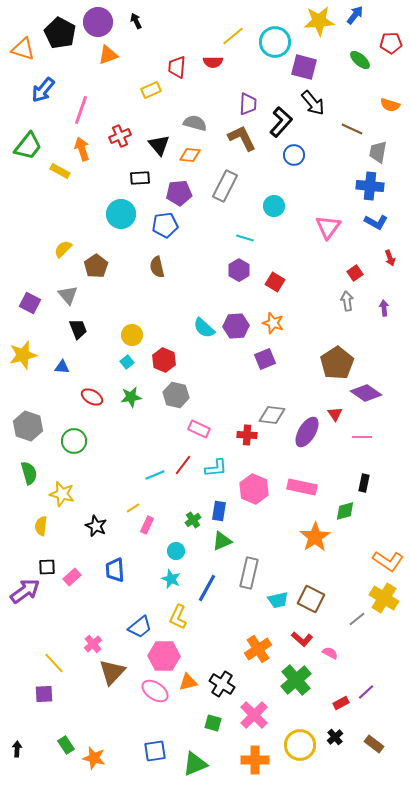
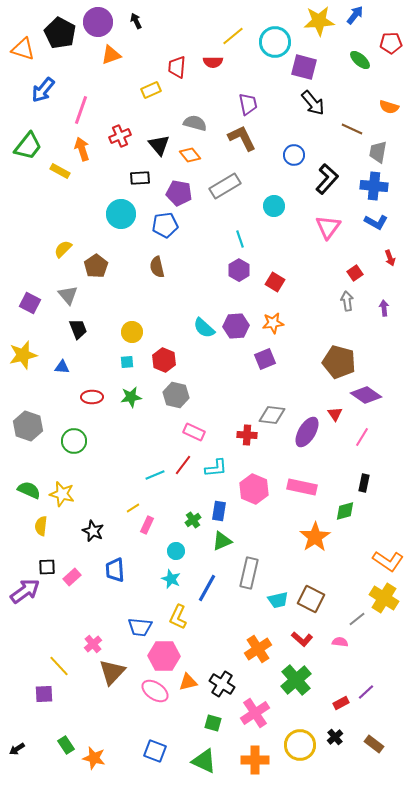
orange triangle at (108, 55): moved 3 px right
purple trapezoid at (248, 104): rotated 15 degrees counterclockwise
orange semicircle at (390, 105): moved 1 px left, 2 px down
black L-shape at (281, 122): moved 46 px right, 57 px down
orange diamond at (190, 155): rotated 45 degrees clockwise
gray rectangle at (225, 186): rotated 32 degrees clockwise
blue cross at (370, 186): moved 4 px right
purple pentagon at (179, 193): rotated 15 degrees clockwise
cyan line at (245, 238): moved 5 px left, 1 px down; rotated 54 degrees clockwise
orange star at (273, 323): rotated 25 degrees counterclockwise
yellow circle at (132, 335): moved 3 px up
cyan square at (127, 362): rotated 32 degrees clockwise
brown pentagon at (337, 363): moved 2 px right, 1 px up; rotated 24 degrees counterclockwise
purple diamond at (366, 393): moved 2 px down
red ellipse at (92, 397): rotated 30 degrees counterclockwise
pink rectangle at (199, 429): moved 5 px left, 3 px down
pink line at (362, 437): rotated 60 degrees counterclockwise
green semicircle at (29, 473): moved 17 px down; rotated 50 degrees counterclockwise
black star at (96, 526): moved 3 px left, 5 px down
blue trapezoid at (140, 627): rotated 45 degrees clockwise
pink semicircle at (330, 653): moved 10 px right, 11 px up; rotated 21 degrees counterclockwise
yellow line at (54, 663): moved 5 px right, 3 px down
pink cross at (254, 715): moved 1 px right, 2 px up; rotated 12 degrees clockwise
black arrow at (17, 749): rotated 126 degrees counterclockwise
blue square at (155, 751): rotated 30 degrees clockwise
green triangle at (195, 764): moved 9 px right, 3 px up; rotated 48 degrees clockwise
